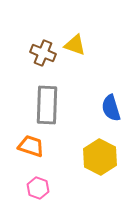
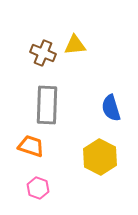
yellow triangle: rotated 25 degrees counterclockwise
